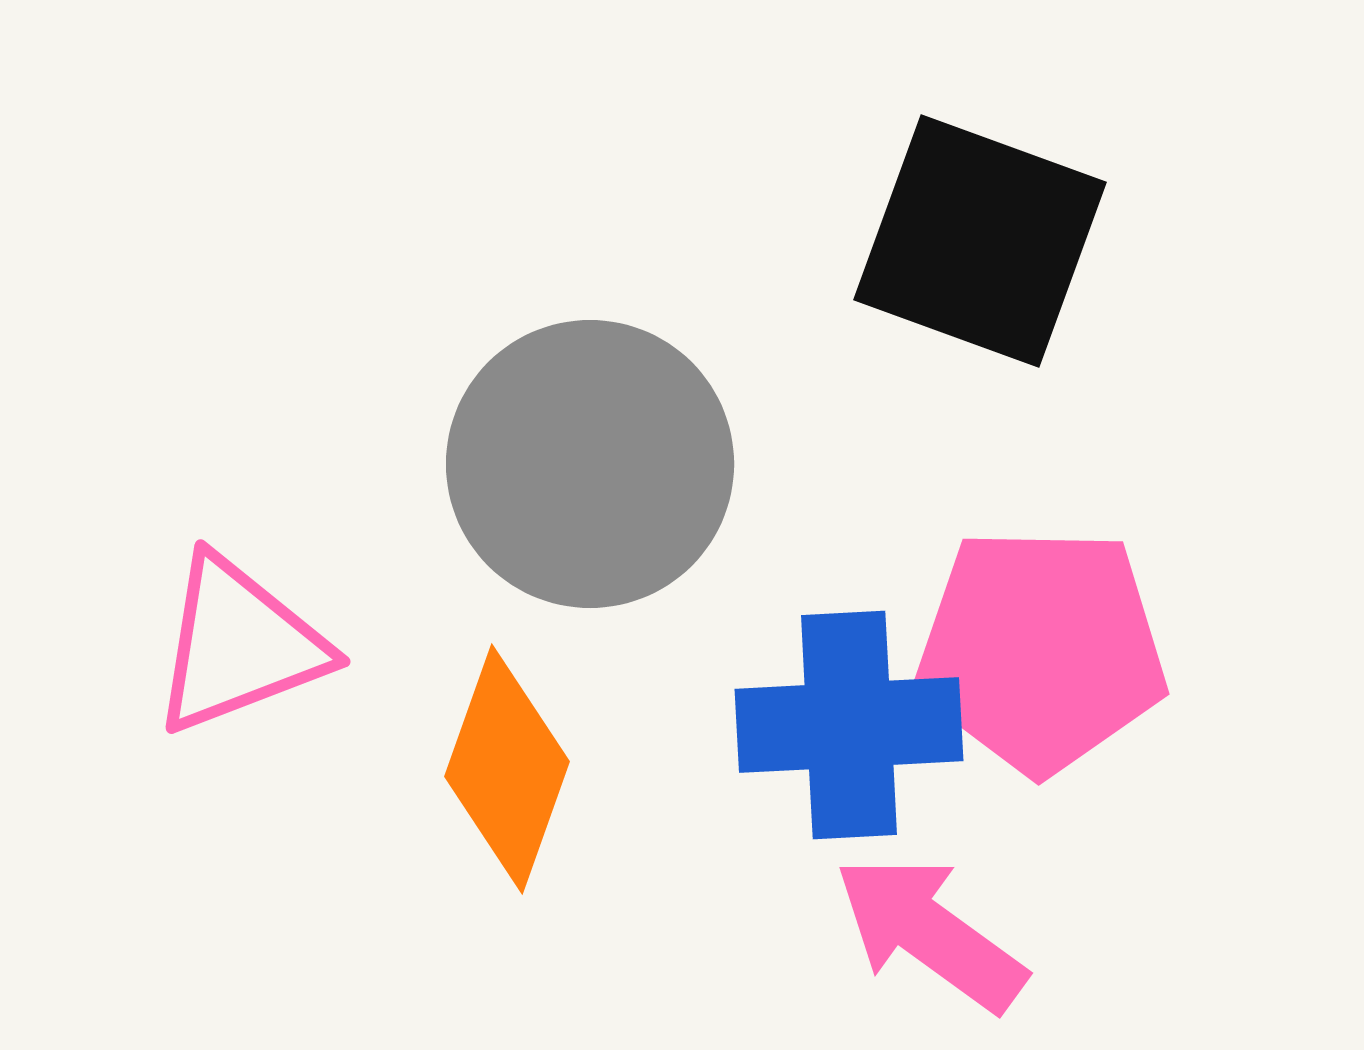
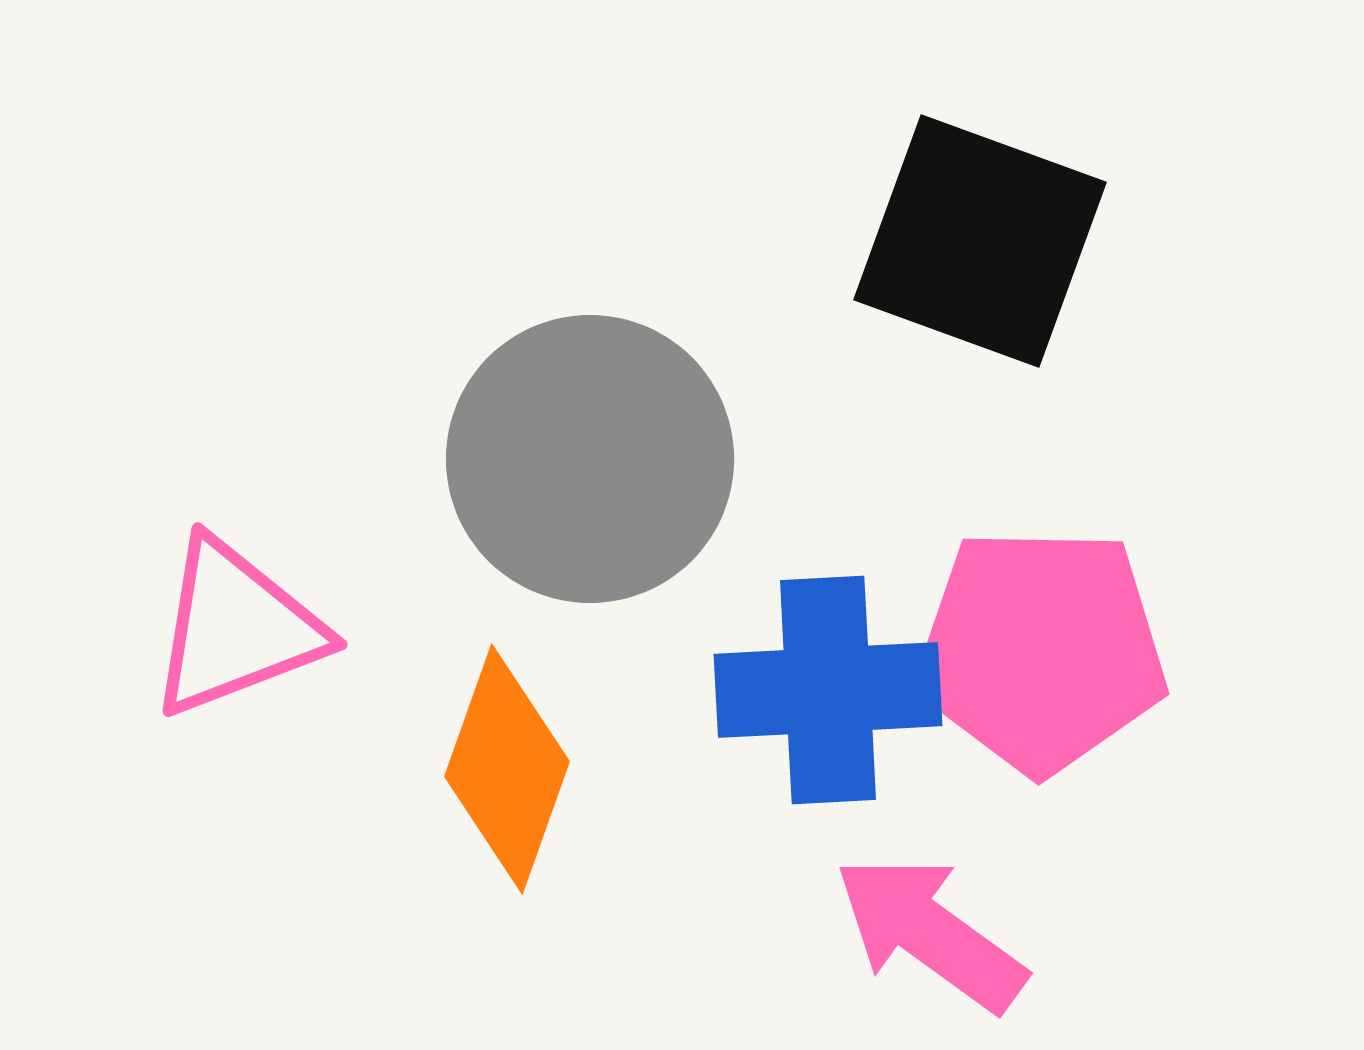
gray circle: moved 5 px up
pink triangle: moved 3 px left, 17 px up
blue cross: moved 21 px left, 35 px up
